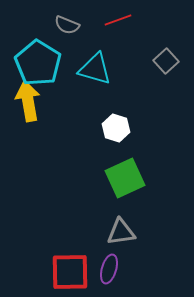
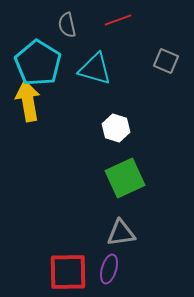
gray semicircle: rotated 55 degrees clockwise
gray square: rotated 25 degrees counterclockwise
gray triangle: moved 1 px down
red square: moved 2 px left
